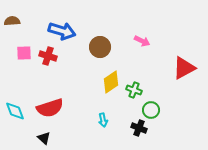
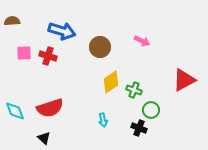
red triangle: moved 12 px down
